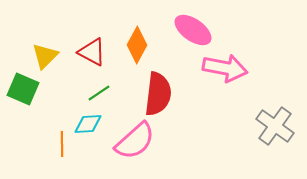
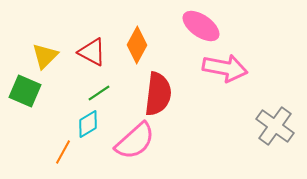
pink ellipse: moved 8 px right, 4 px up
green square: moved 2 px right, 2 px down
cyan diamond: rotated 28 degrees counterclockwise
orange line: moved 1 px right, 8 px down; rotated 30 degrees clockwise
